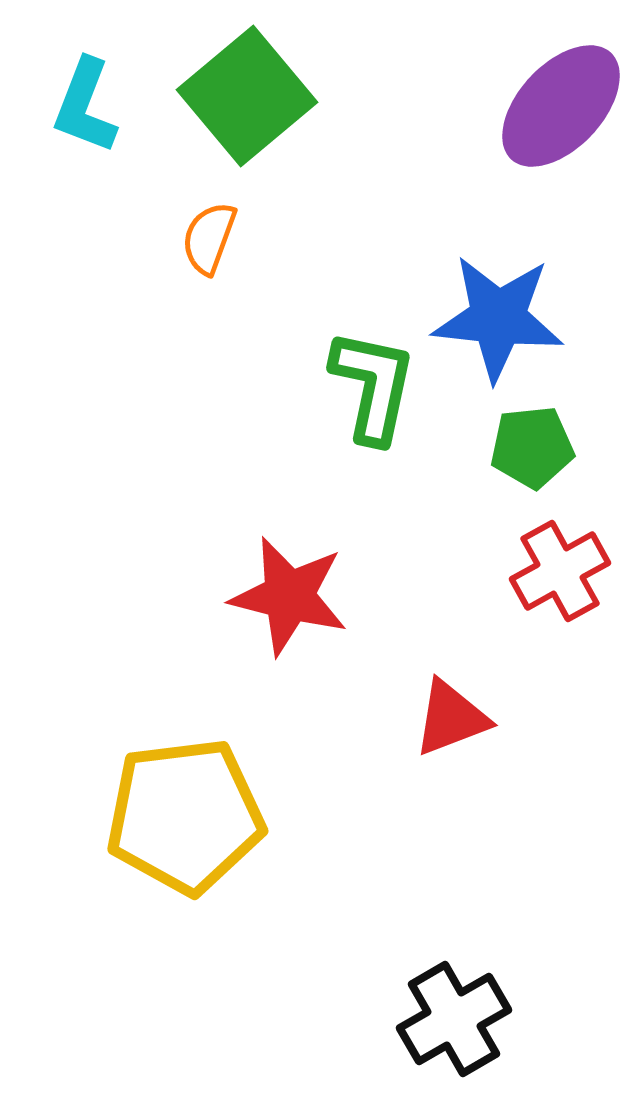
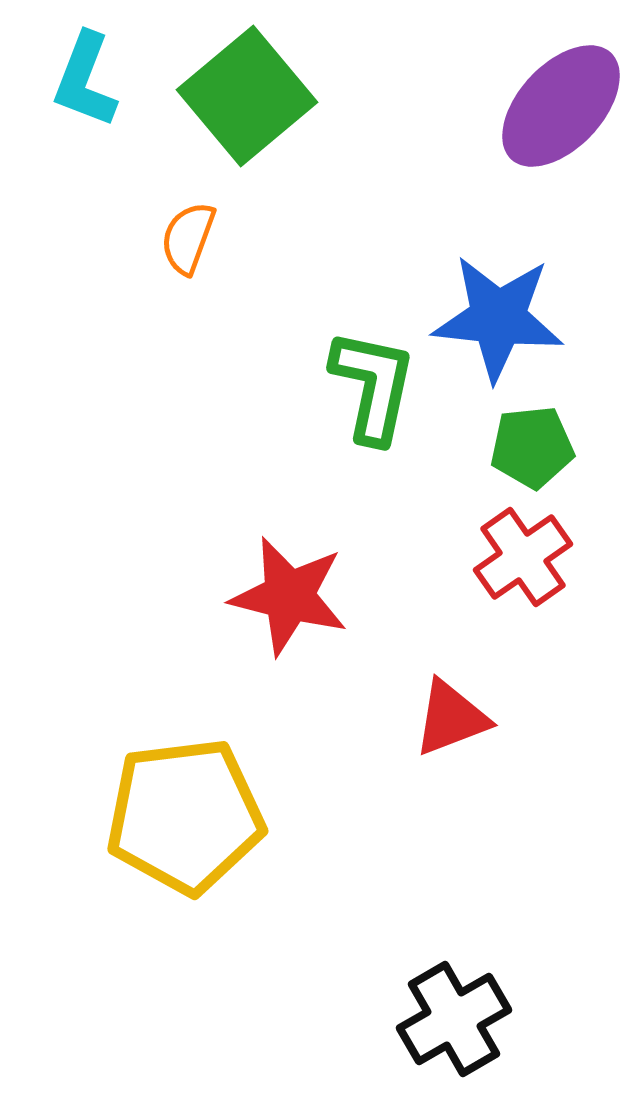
cyan L-shape: moved 26 px up
orange semicircle: moved 21 px left
red cross: moved 37 px left, 14 px up; rotated 6 degrees counterclockwise
